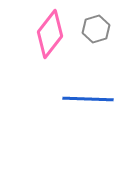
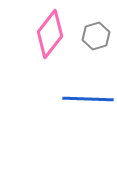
gray hexagon: moved 7 px down
